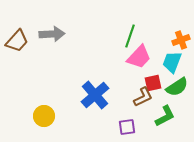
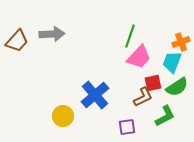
orange cross: moved 2 px down
yellow circle: moved 19 px right
